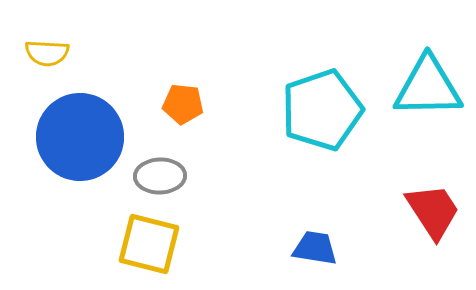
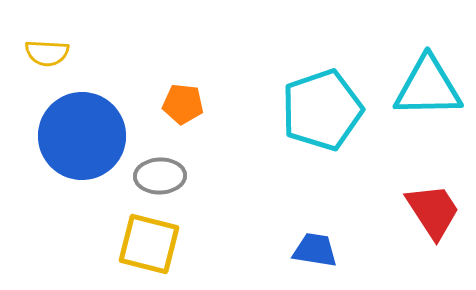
blue circle: moved 2 px right, 1 px up
blue trapezoid: moved 2 px down
